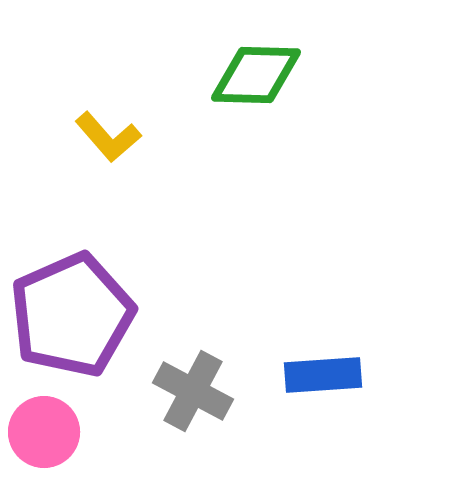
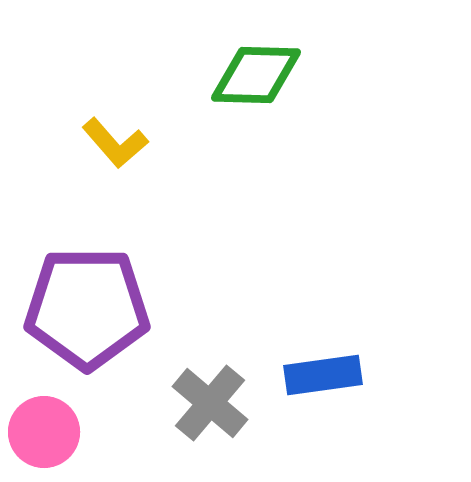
yellow L-shape: moved 7 px right, 6 px down
purple pentagon: moved 15 px right, 7 px up; rotated 24 degrees clockwise
blue rectangle: rotated 4 degrees counterclockwise
gray cross: moved 17 px right, 12 px down; rotated 12 degrees clockwise
